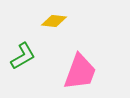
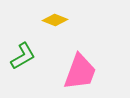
yellow diamond: moved 1 px right, 1 px up; rotated 15 degrees clockwise
